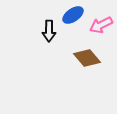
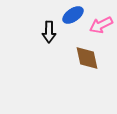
black arrow: moved 1 px down
brown diamond: rotated 28 degrees clockwise
